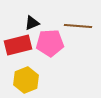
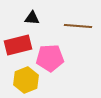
black triangle: moved 5 px up; rotated 28 degrees clockwise
pink pentagon: moved 15 px down
